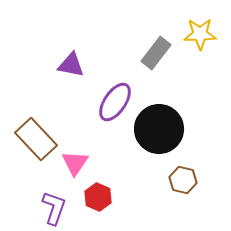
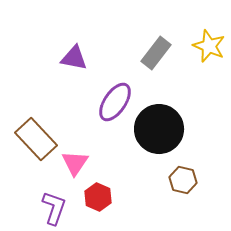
yellow star: moved 9 px right, 12 px down; rotated 24 degrees clockwise
purple triangle: moved 3 px right, 7 px up
